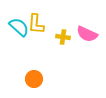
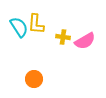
cyan semicircle: rotated 15 degrees clockwise
pink semicircle: moved 2 px left, 7 px down; rotated 55 degrees counterclockwise
